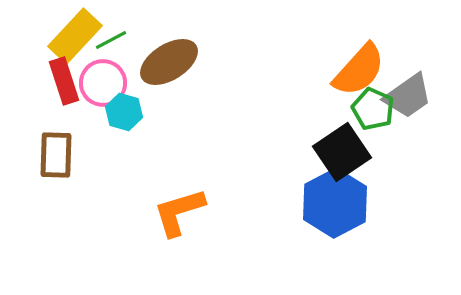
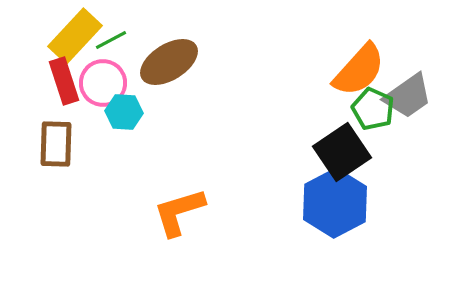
cyan hexagon: rotated 12 degrees counterclockwise
brown rectangle: moved 11 px up
